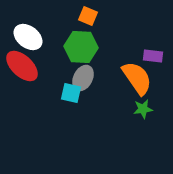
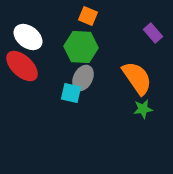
purple rectangle: moved 23 px up; rotated 42 degrees clockwise
